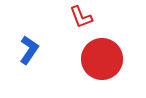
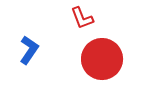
red L-shape: moved 1 px right, 1 px down
